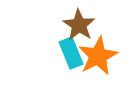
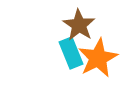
orange star: moved 2 px down
